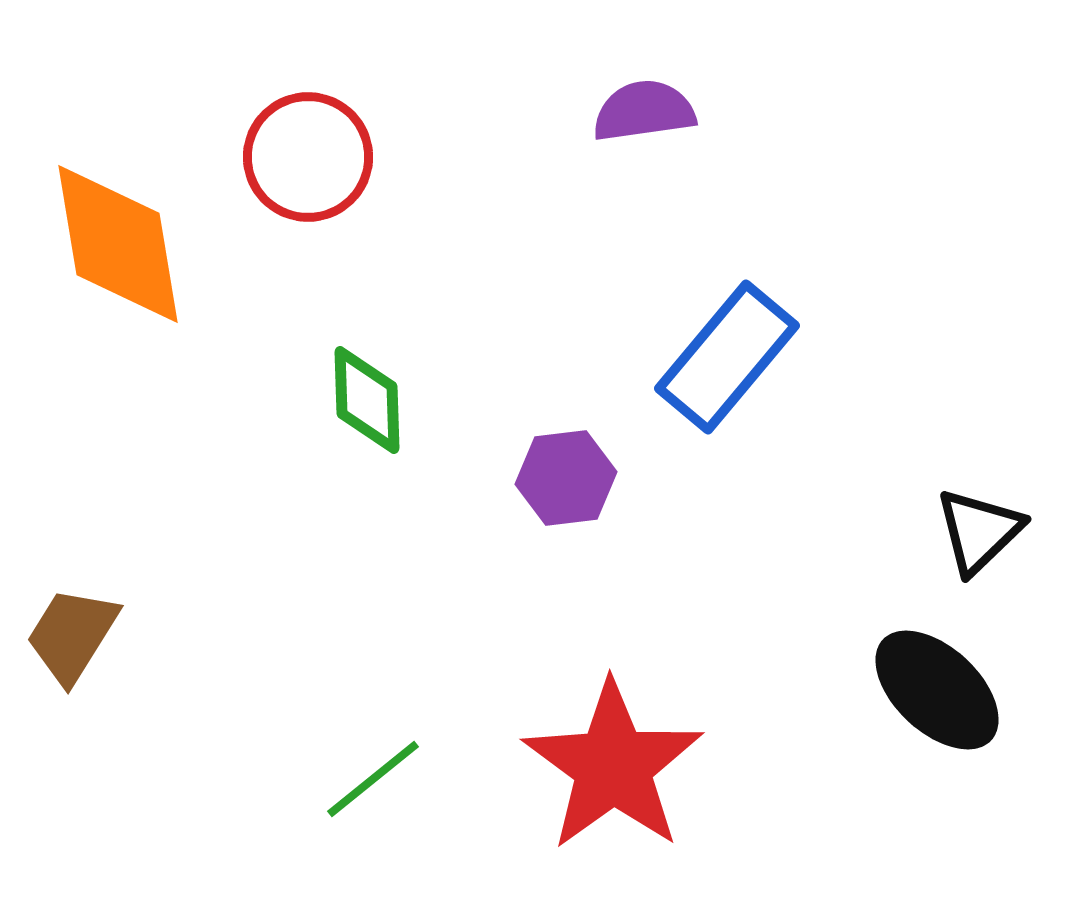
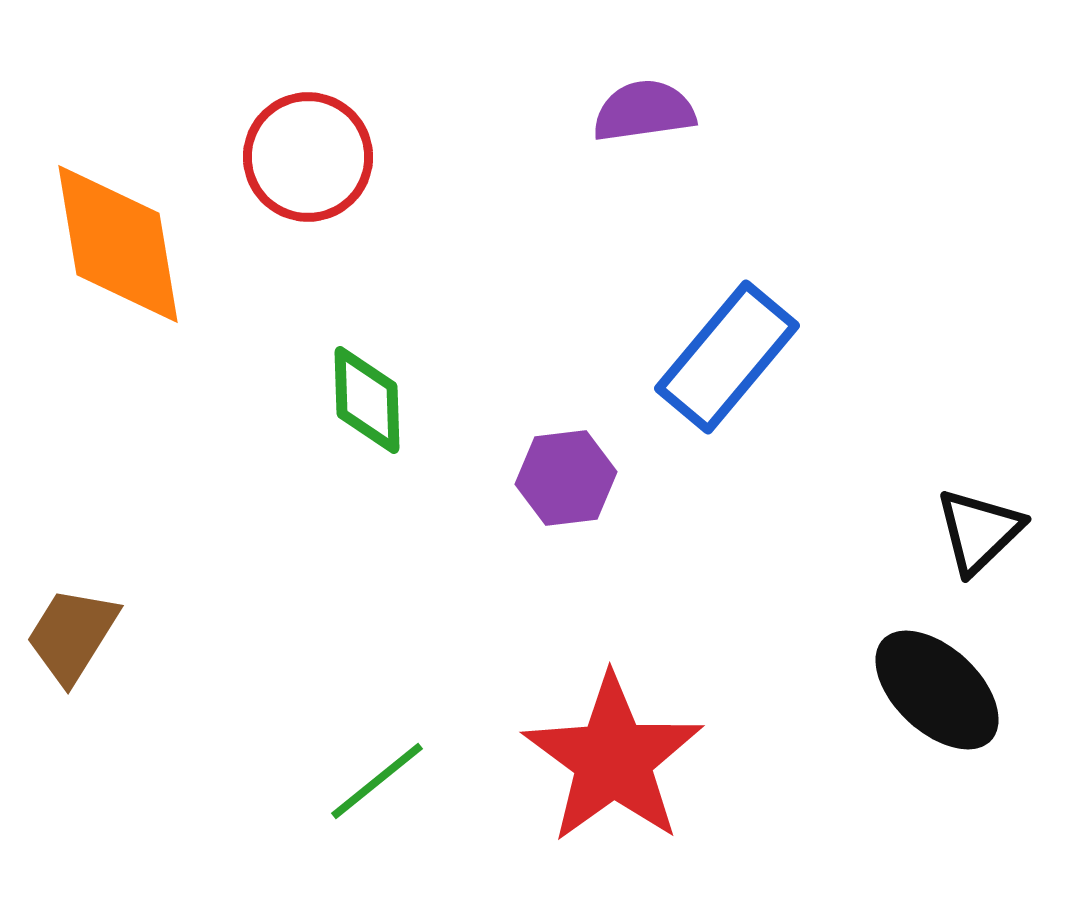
red star: moved 7 px up
green line: moved 4 px right, 2 px down
